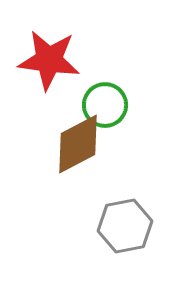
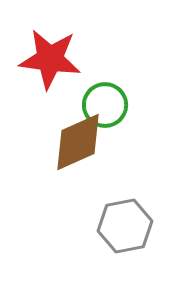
red star: moved 1 px right, 1 px up
brown diamond: moved 2 px up; rotated 4 degrees clockwise
